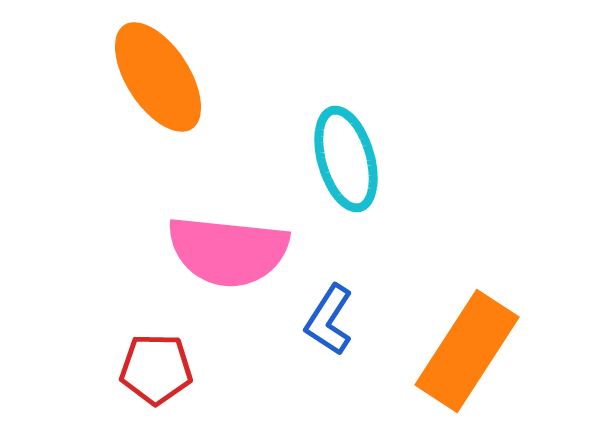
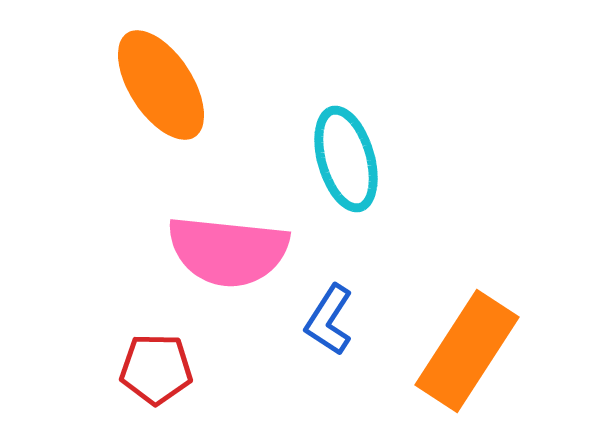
orange ellipse: moved 3 px right, 8 px down
